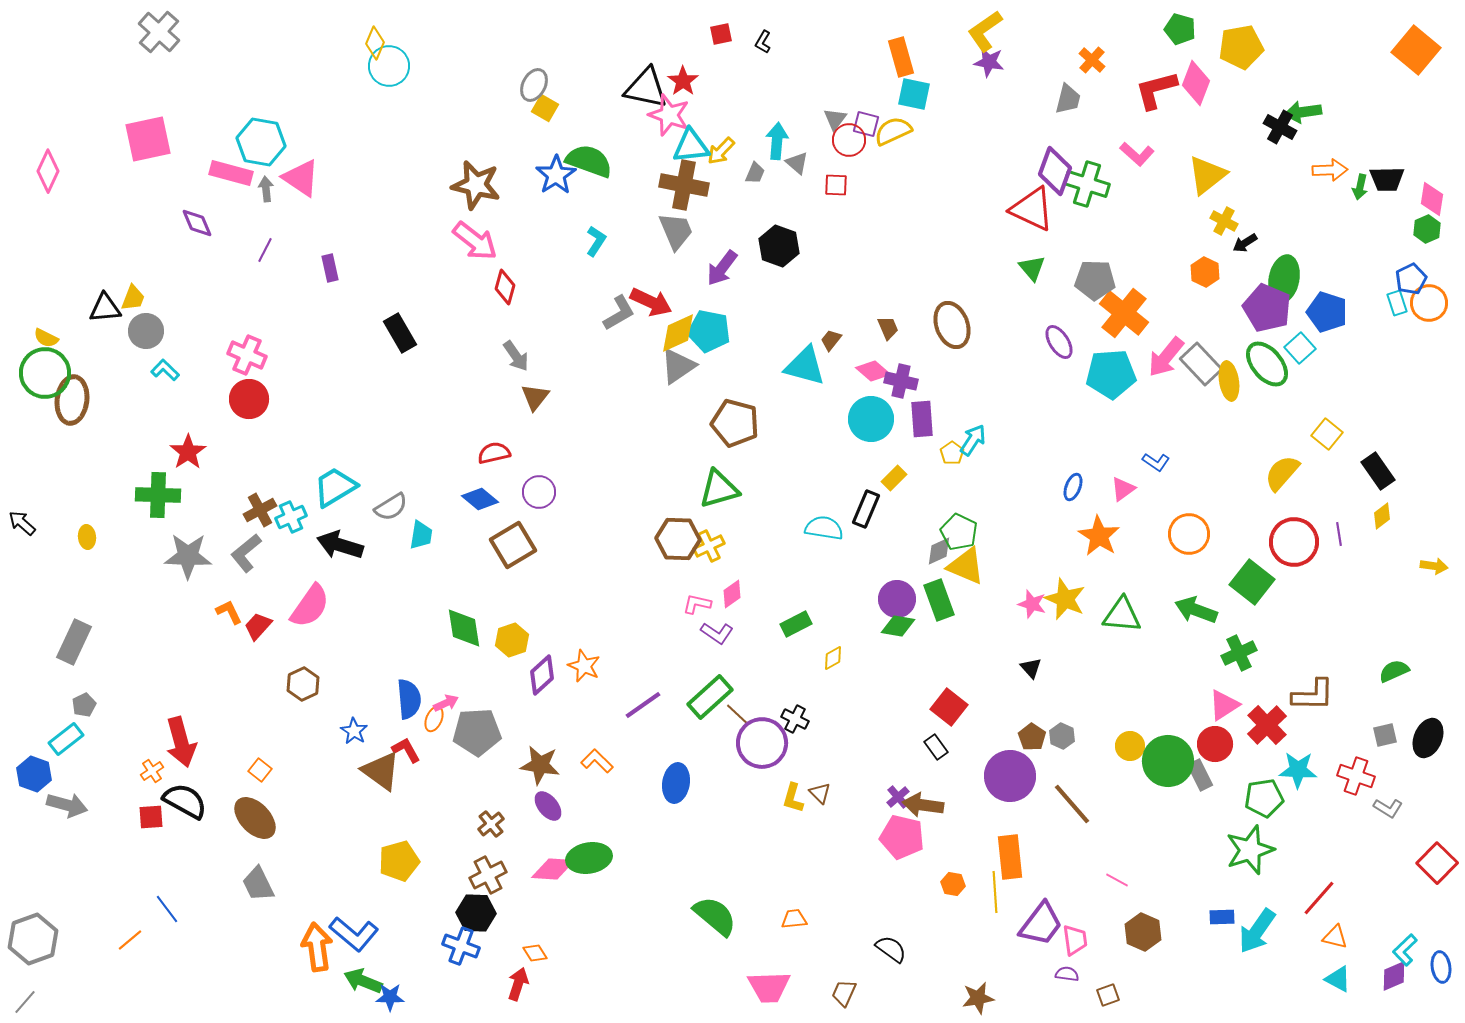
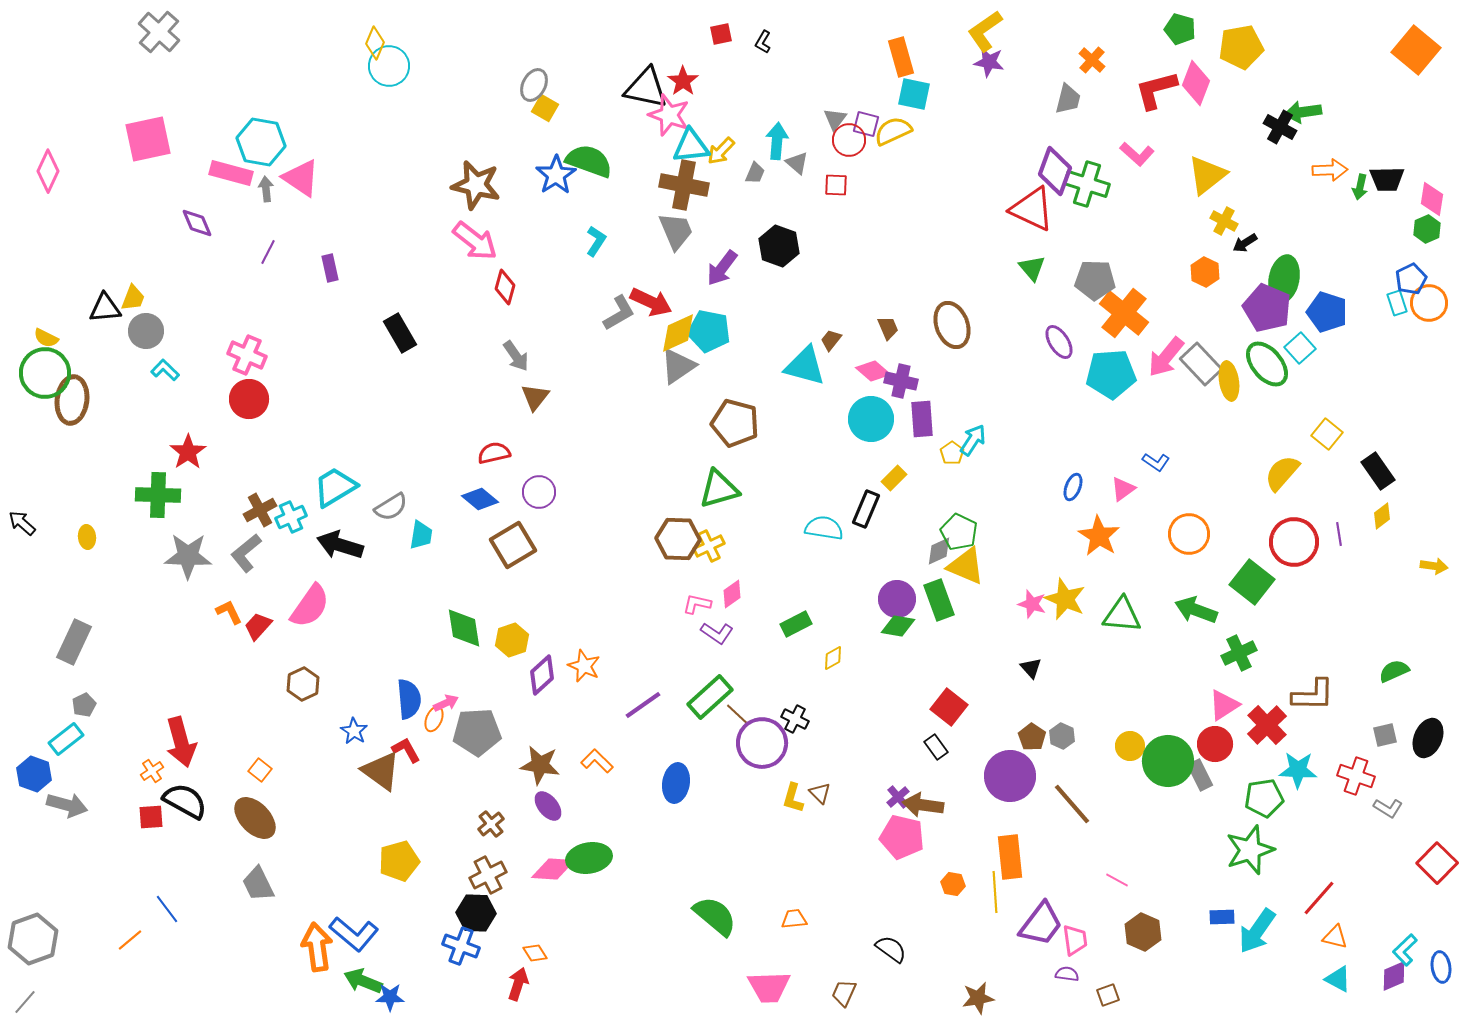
purple line at (265, 250): moved 3 px right, 2 px down
